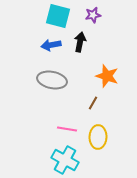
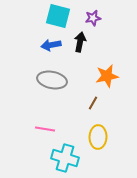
purple star: moved 3 px down
orange star: rotated 30 degrees counterclockwise
pink line: moved 22 px left
cyan cross: moved 2 px up; rotated 12 degrees counterclockwise
